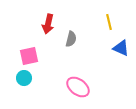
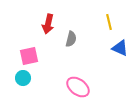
blue triangle: moved 1 px left
cyan circle: moved 1 px left
